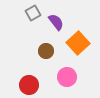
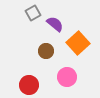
purple semicircle: moved 1 px left, 2 px down; rotated 12 degrees counterclockwise
